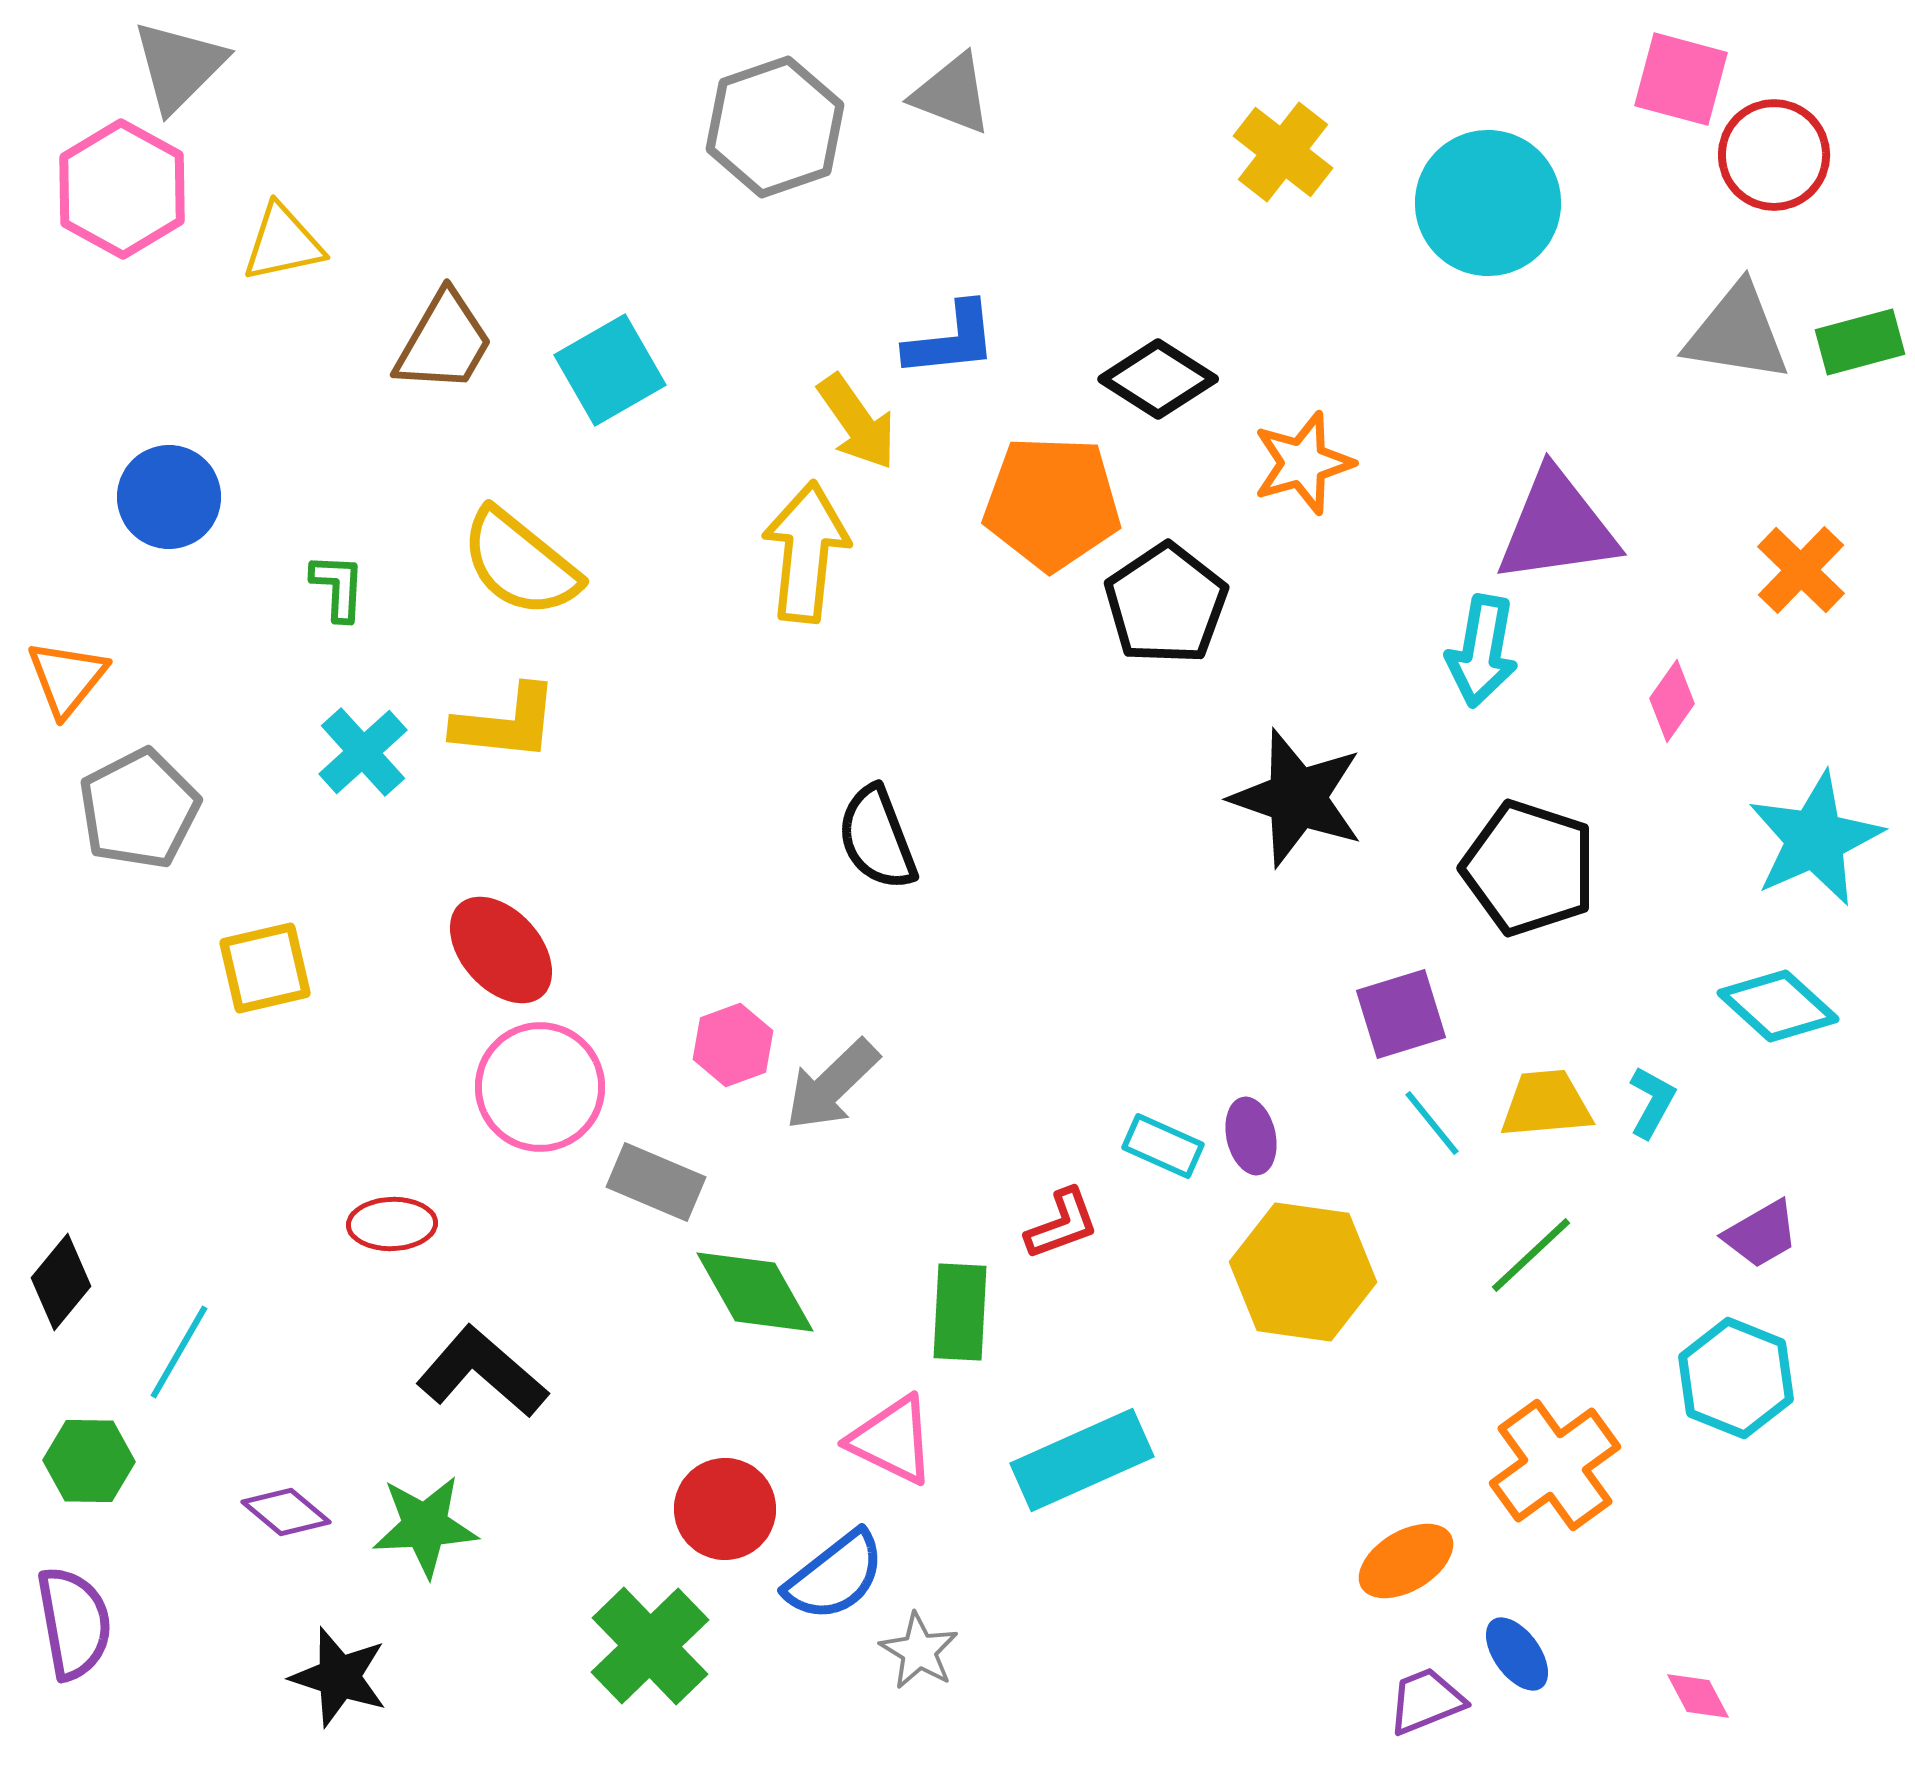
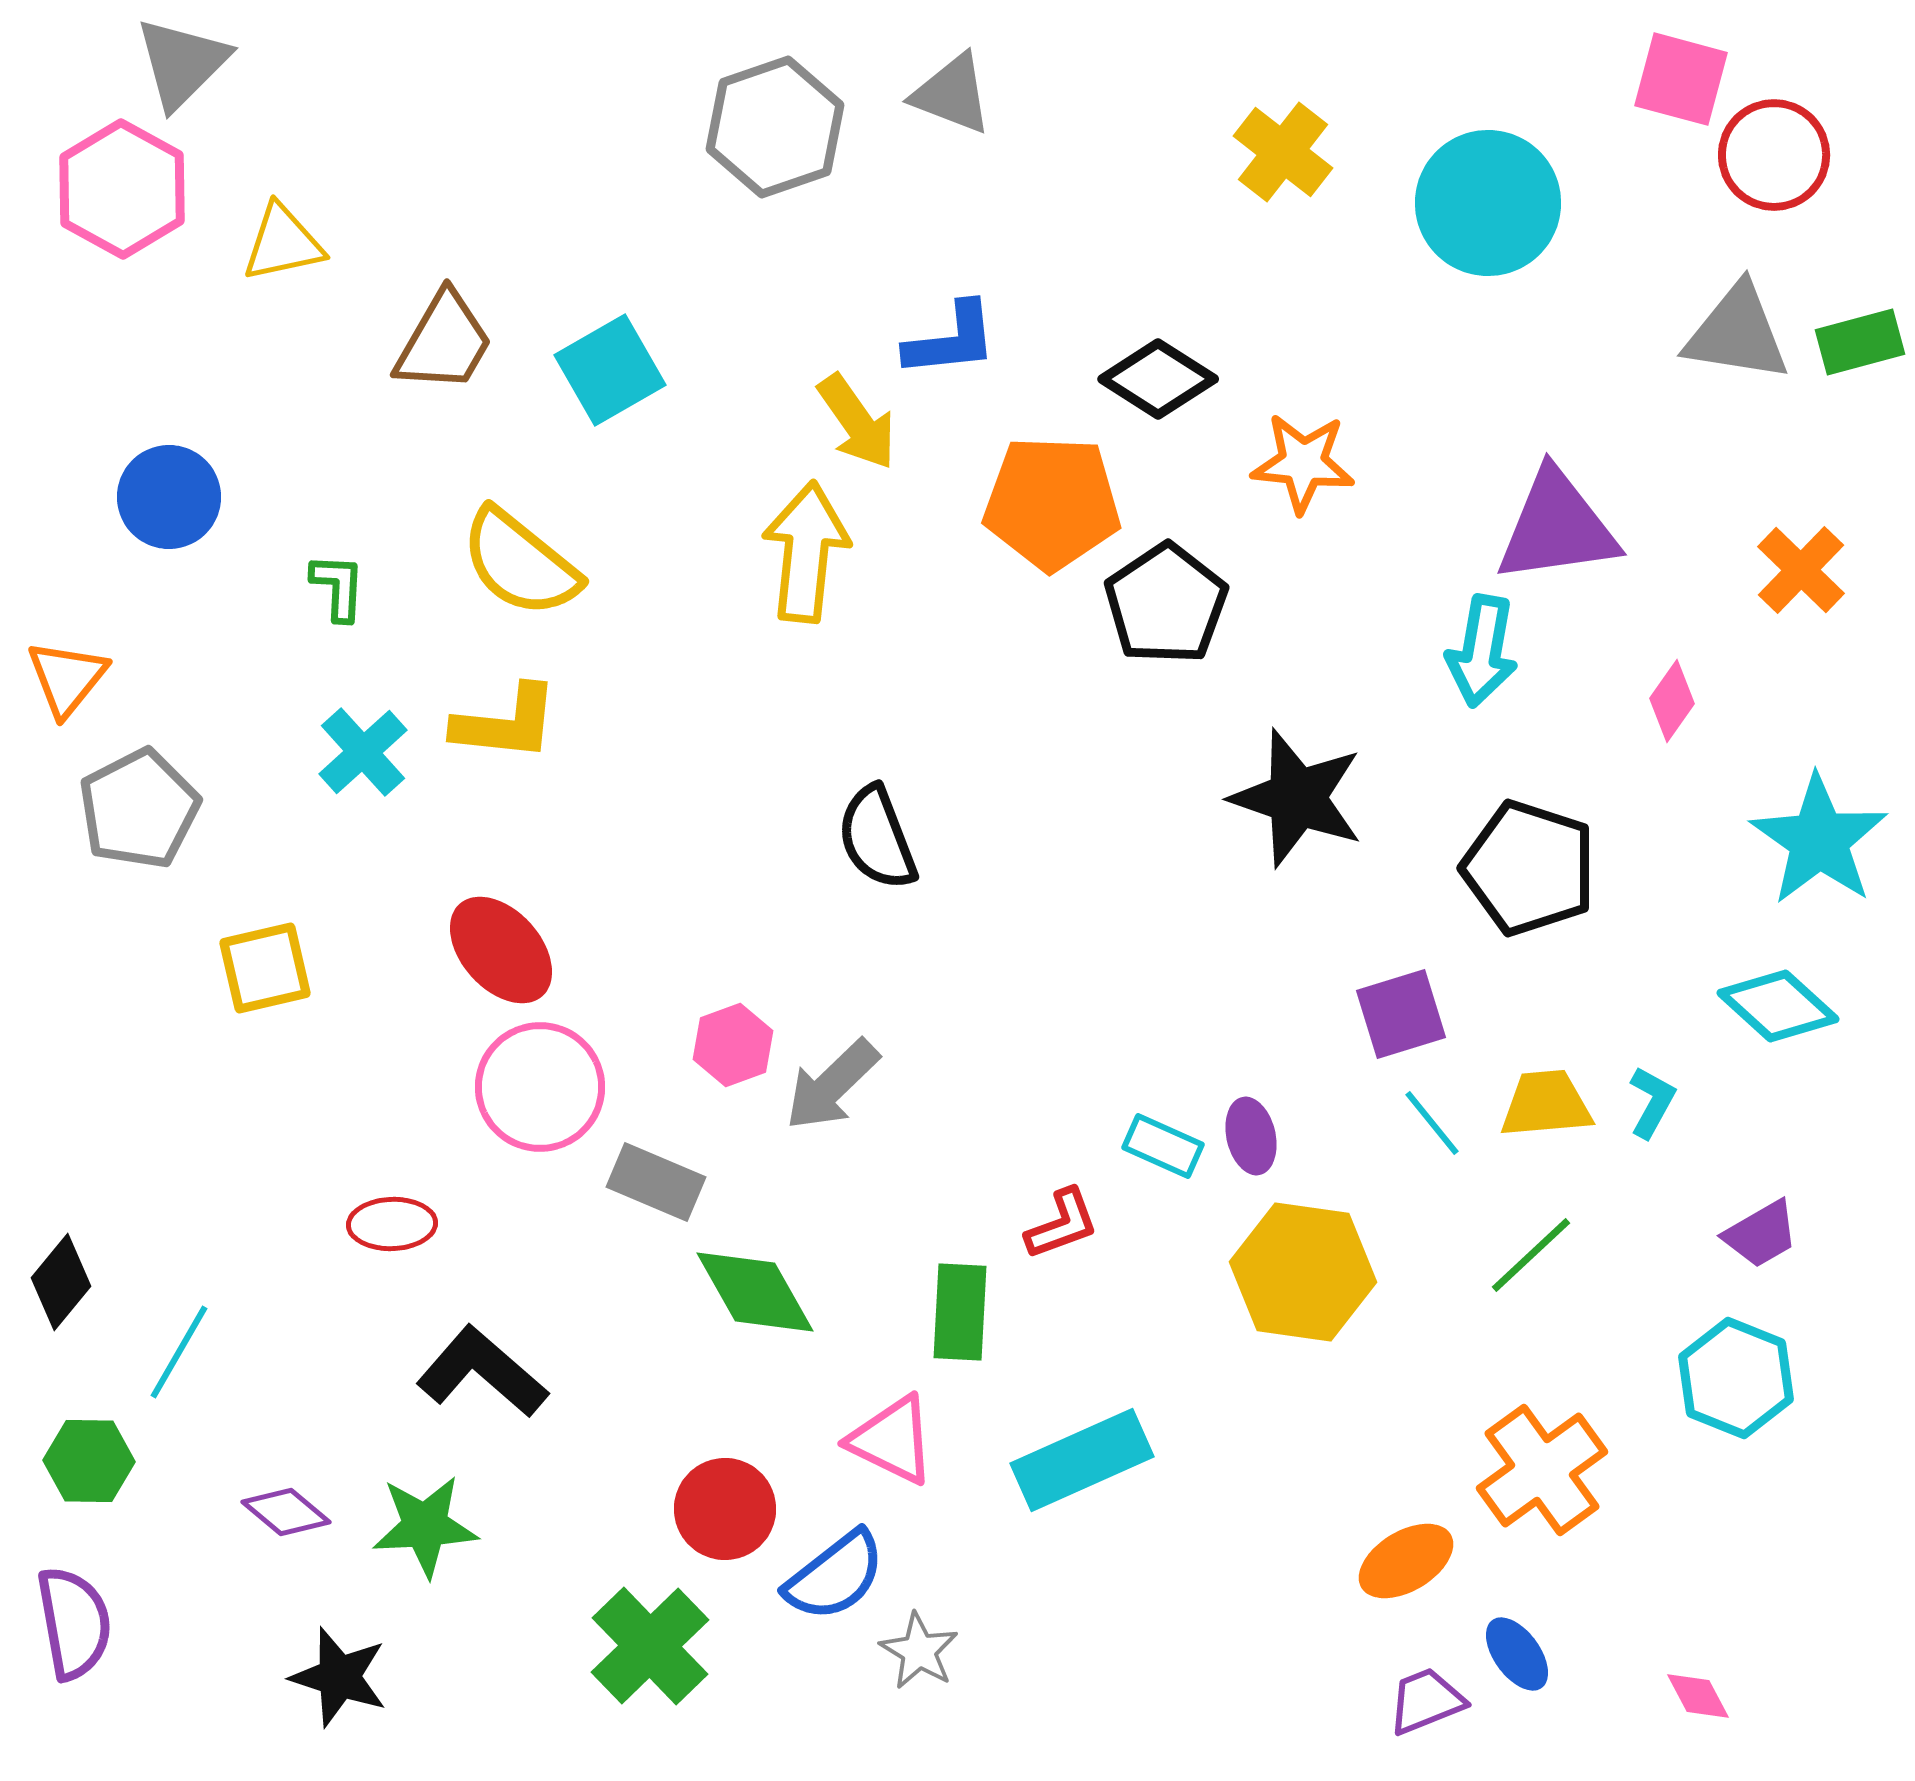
gray triangle at (179, 66): moved 3 px right, 3 px up
orange star at (1303, 463): rotated 22 degrees clockwise
cyan star at (1815, 839): moved 4 px right, 1 px down; rotated 13 degrees counterclockwise
orange cross at (1555, 1465): moved 13 px left, 5 px down
